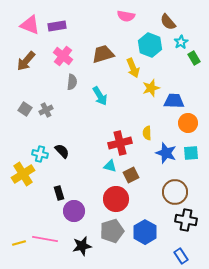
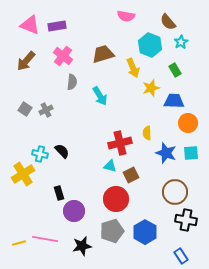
green rectangle: moved 19 px left, 12 px down
